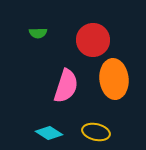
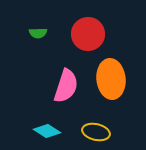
red circle: moved 5 px left, 6 px up
orange ellipse: moved 3 px left
cyan diamond: moved 2 px left, 2 px up
